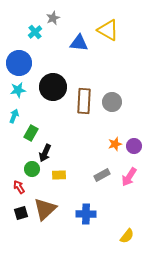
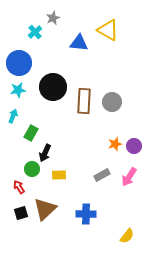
cyan arrow: moved 1 px left
